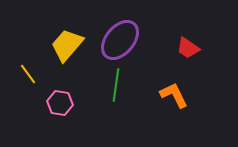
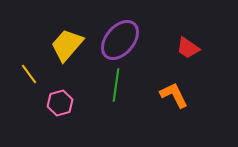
yellow line: moved 1 px right
pink hexagon: rotated 25 degrees counterclockwise
